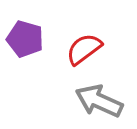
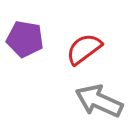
purple pentagon: rotated 6 degrees counterclockwise
